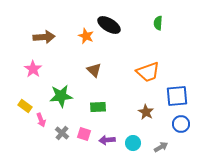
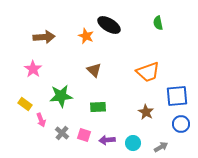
green semicircle: rotated 16 degrees counterclockwise
yellow rectangle: moved 2 px up
pink square: moved 1 px down
